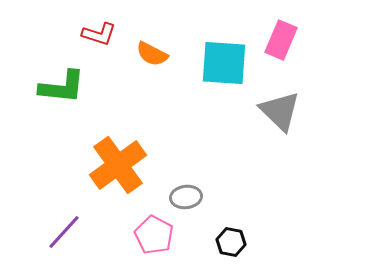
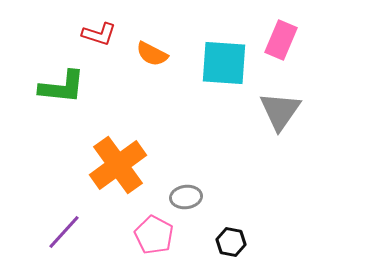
gray triangle: rotated 21 degrees clockwise
